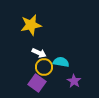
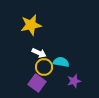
purple star: rotated 24 degrees clockwise
